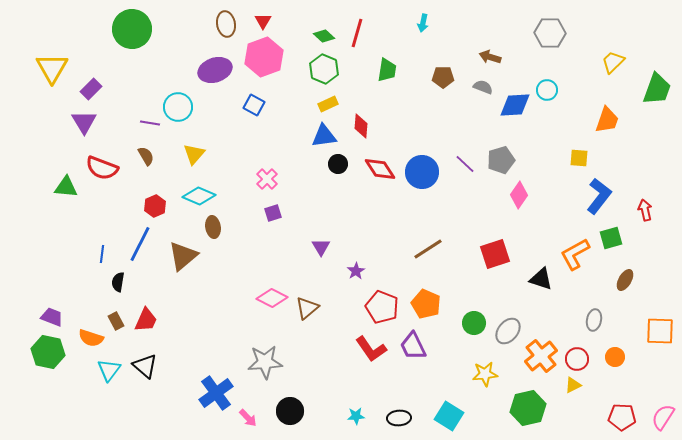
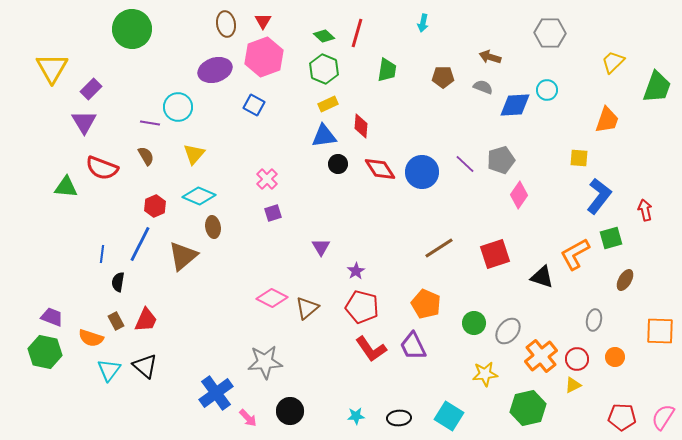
green trapezoid at (657, 89): moved 2 px up
brown line at (428, 249): moved 11 px right, 1 px up
black triangle at (541, 279): moved 1 px right, 2 px up
red pentagon at (382, 307): moved 20 px left; rotated 8 degrees counterclockwise
green hexagon at (48, 352): moved 3 px left
